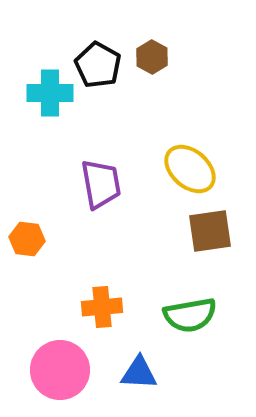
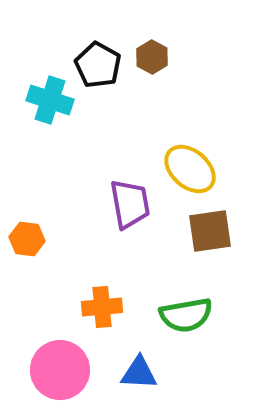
cyan cross: moved 7 px down; rotated 18 degrees clockwise
purple trapezoid: moved 29 px right, 20 px down
green semicircle: moved 4 px left
